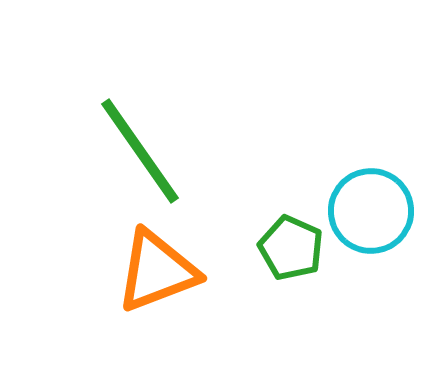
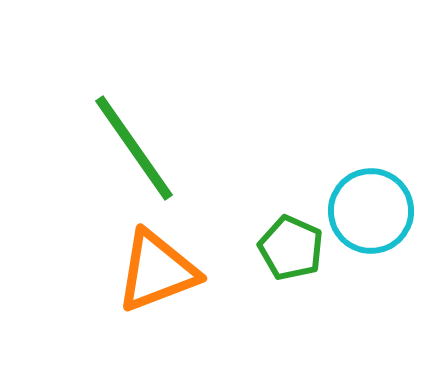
green line: moved 6 px left, 3 px up
